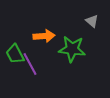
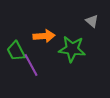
green trapezoid: moved 1 px right, 3 px up
purple line: moved 1 px right, 1 px down
